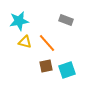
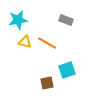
cyan star: moved 1 px left, 1 px up
orange line: rotated 18 degrees counterclockwise
brown square: moved 1 px right, 17 px down
